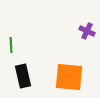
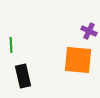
purple cross: moved 2 px right
orange square: moved 9 px right, 17 px up
